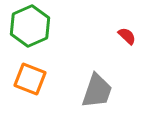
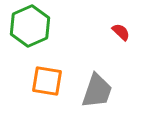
red semicircle: moved 6 px left, 4 px up
orange square: moved 17 px right, 2 px down; rotated 12 degrees counterclockwise
